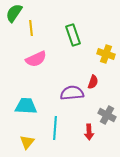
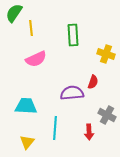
green rectangle: rotated 15 degrees clockwise
